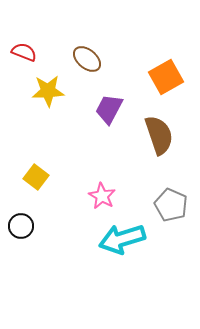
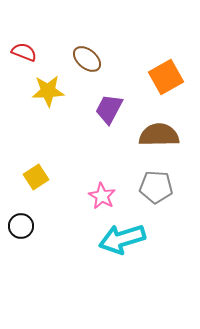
brown semicircle: rotated 72 degrees counterclockwise
yellow square: rotated 20 degrees clockwise
gray pentagon: moved 15 px left, 18 px up; rotated 20 degrees counterclockwise
